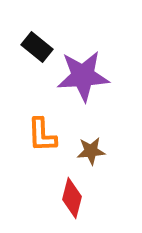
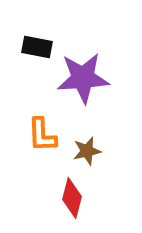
black rectangle: rotated 28 degrees counterclockwise
purple star: moved 2 px down
brown star: moved 4 px left; rotated 8 degrees counterclockwise
